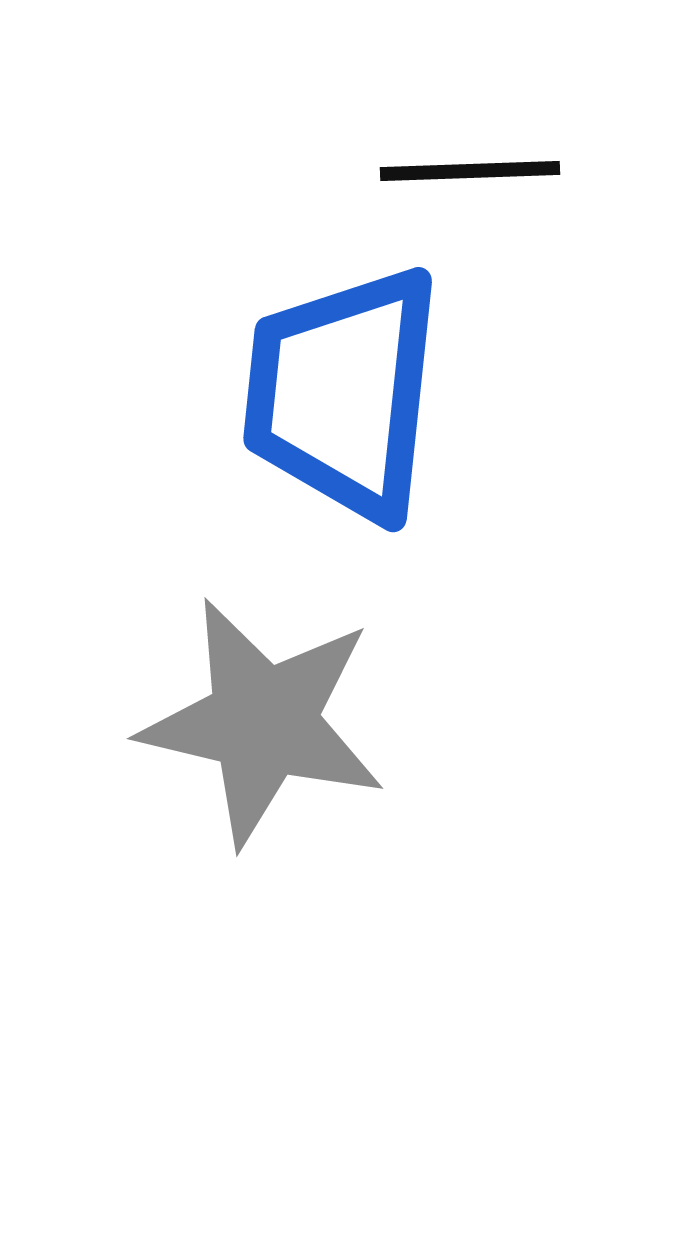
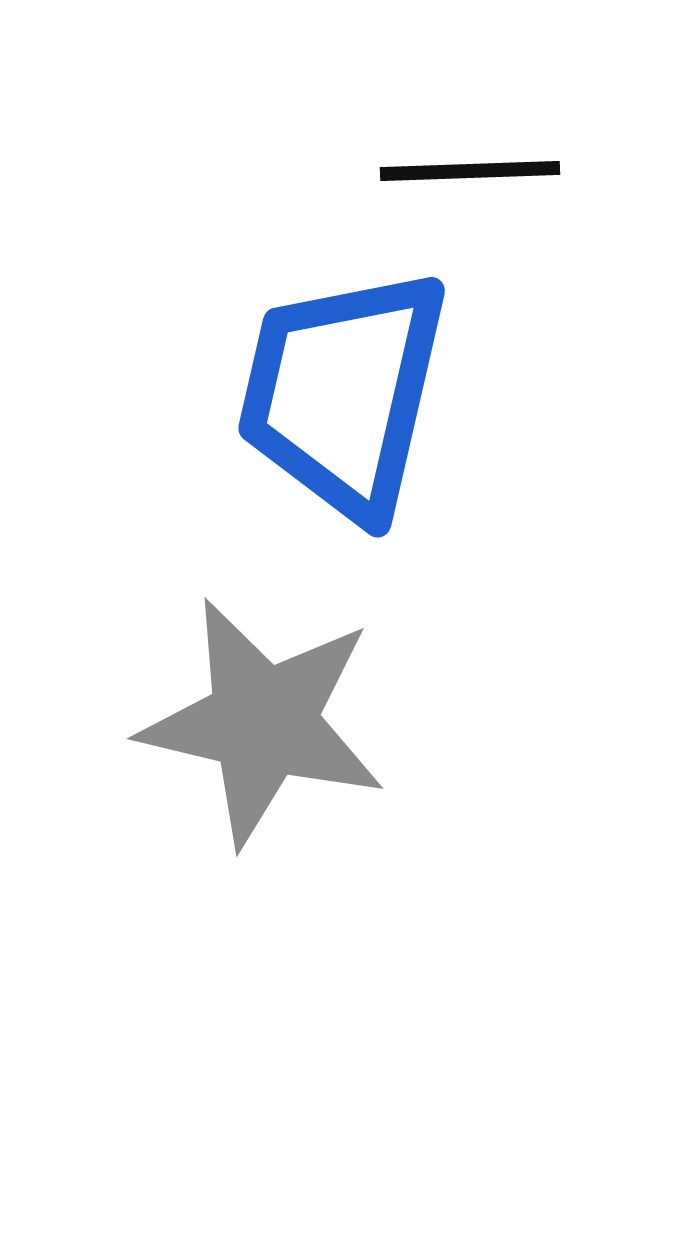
blue trapezoid: rotated 7 degrees clockwise
